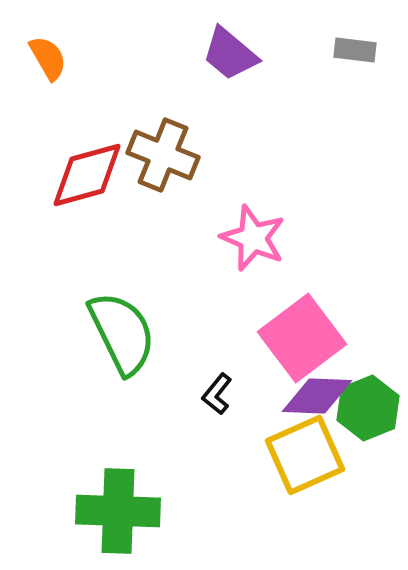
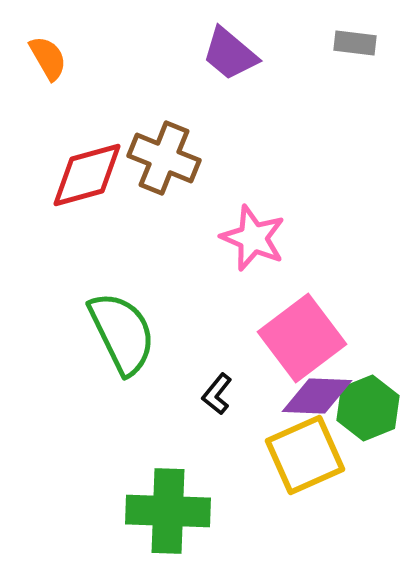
gray rectangle: moved 7 px up
brown cross: moved 1 px right, 3 px down
green cross: moved 50 px right
